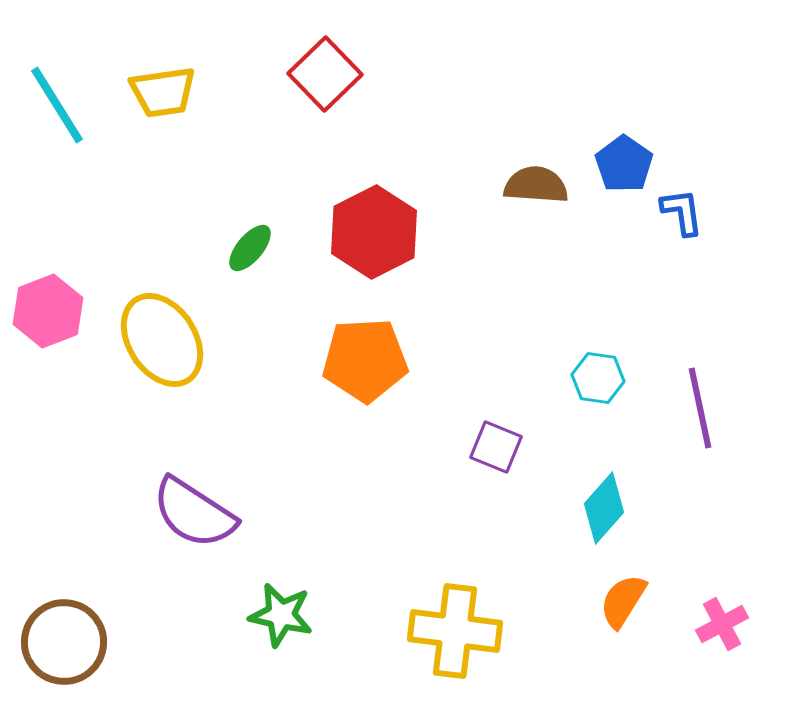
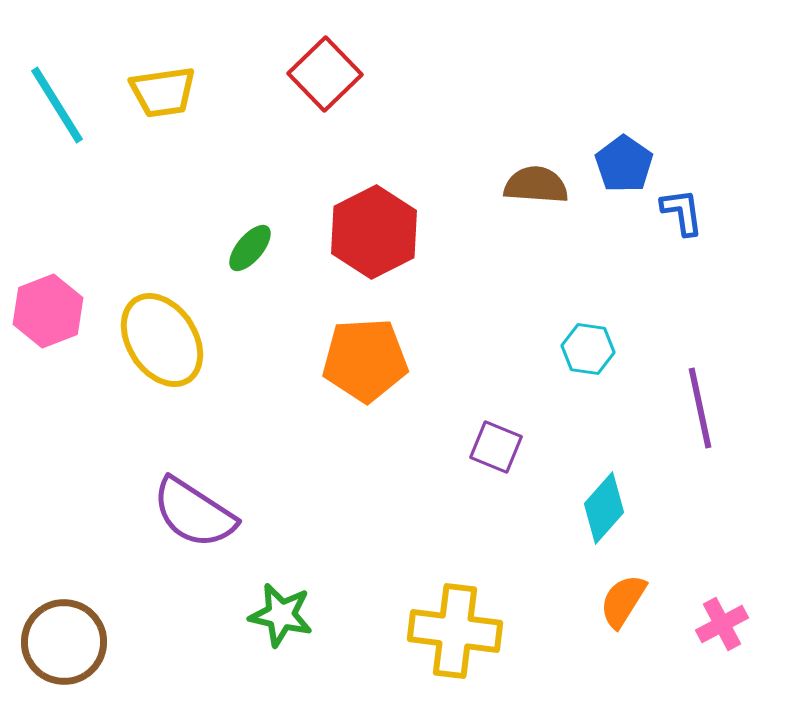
cyan hexagon: moved 10 px left, 29 px up
